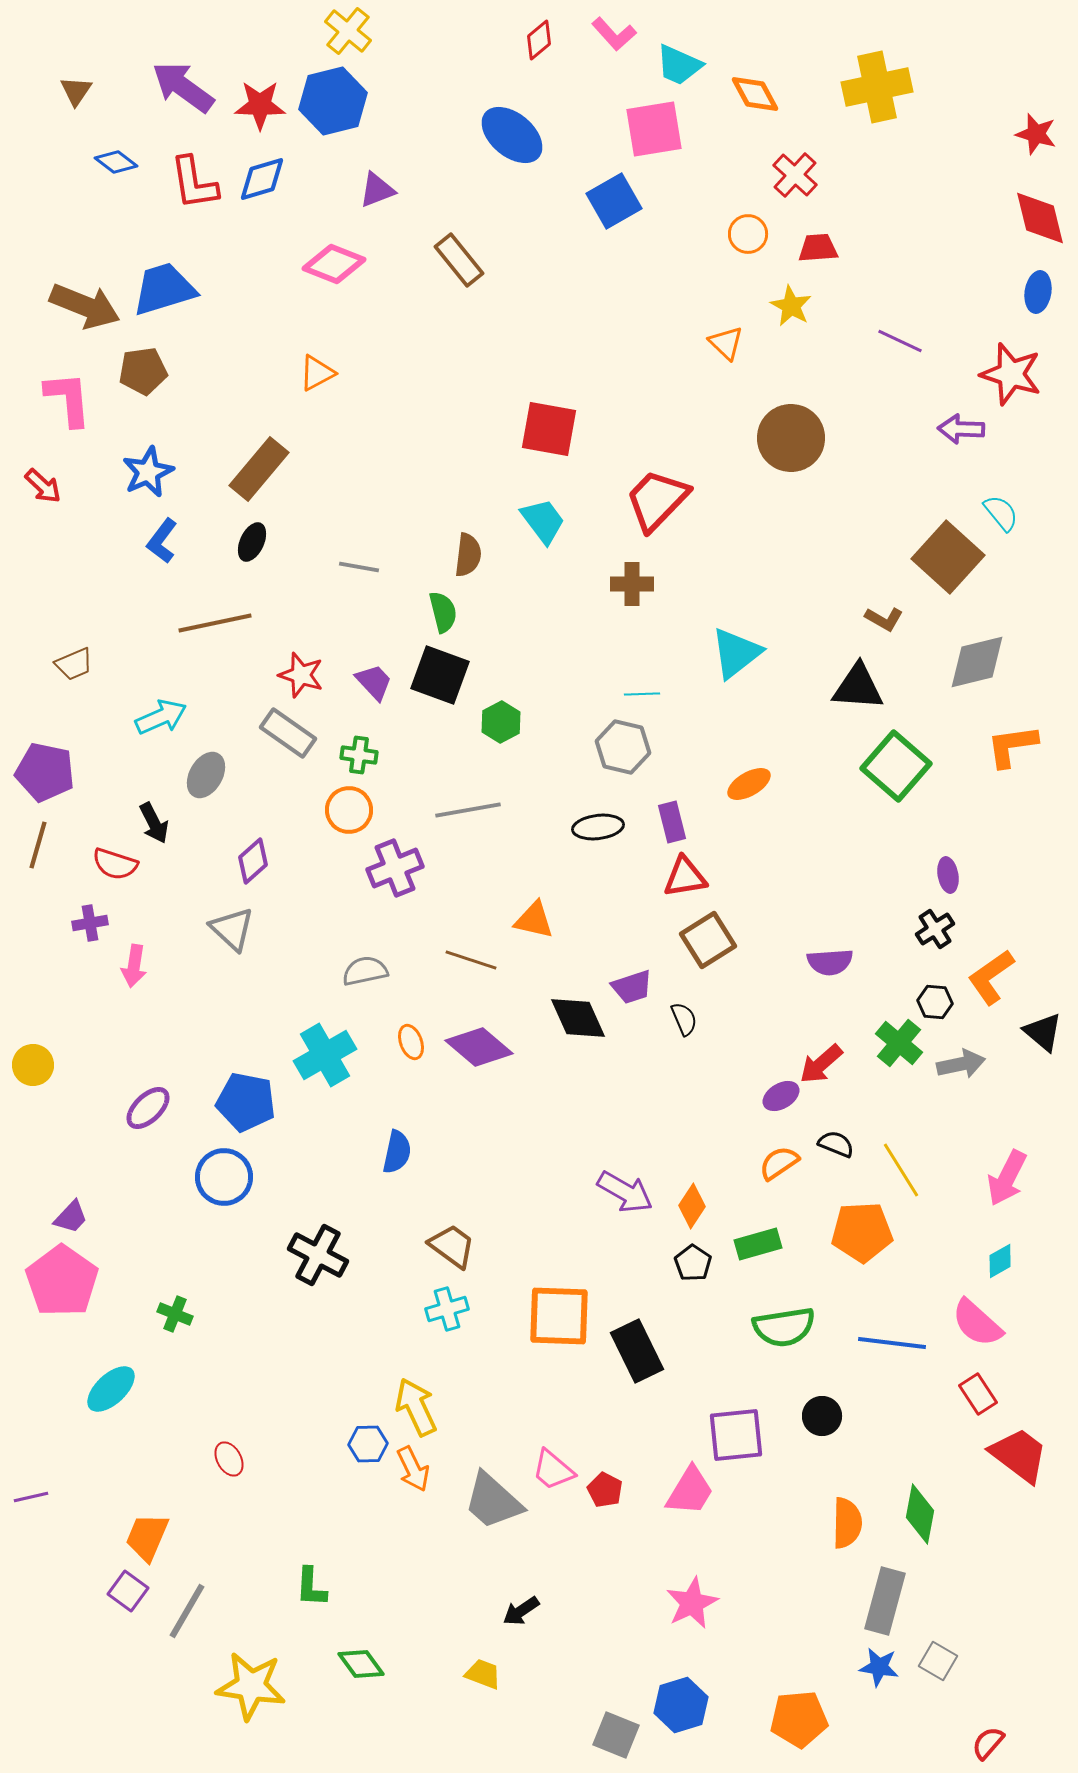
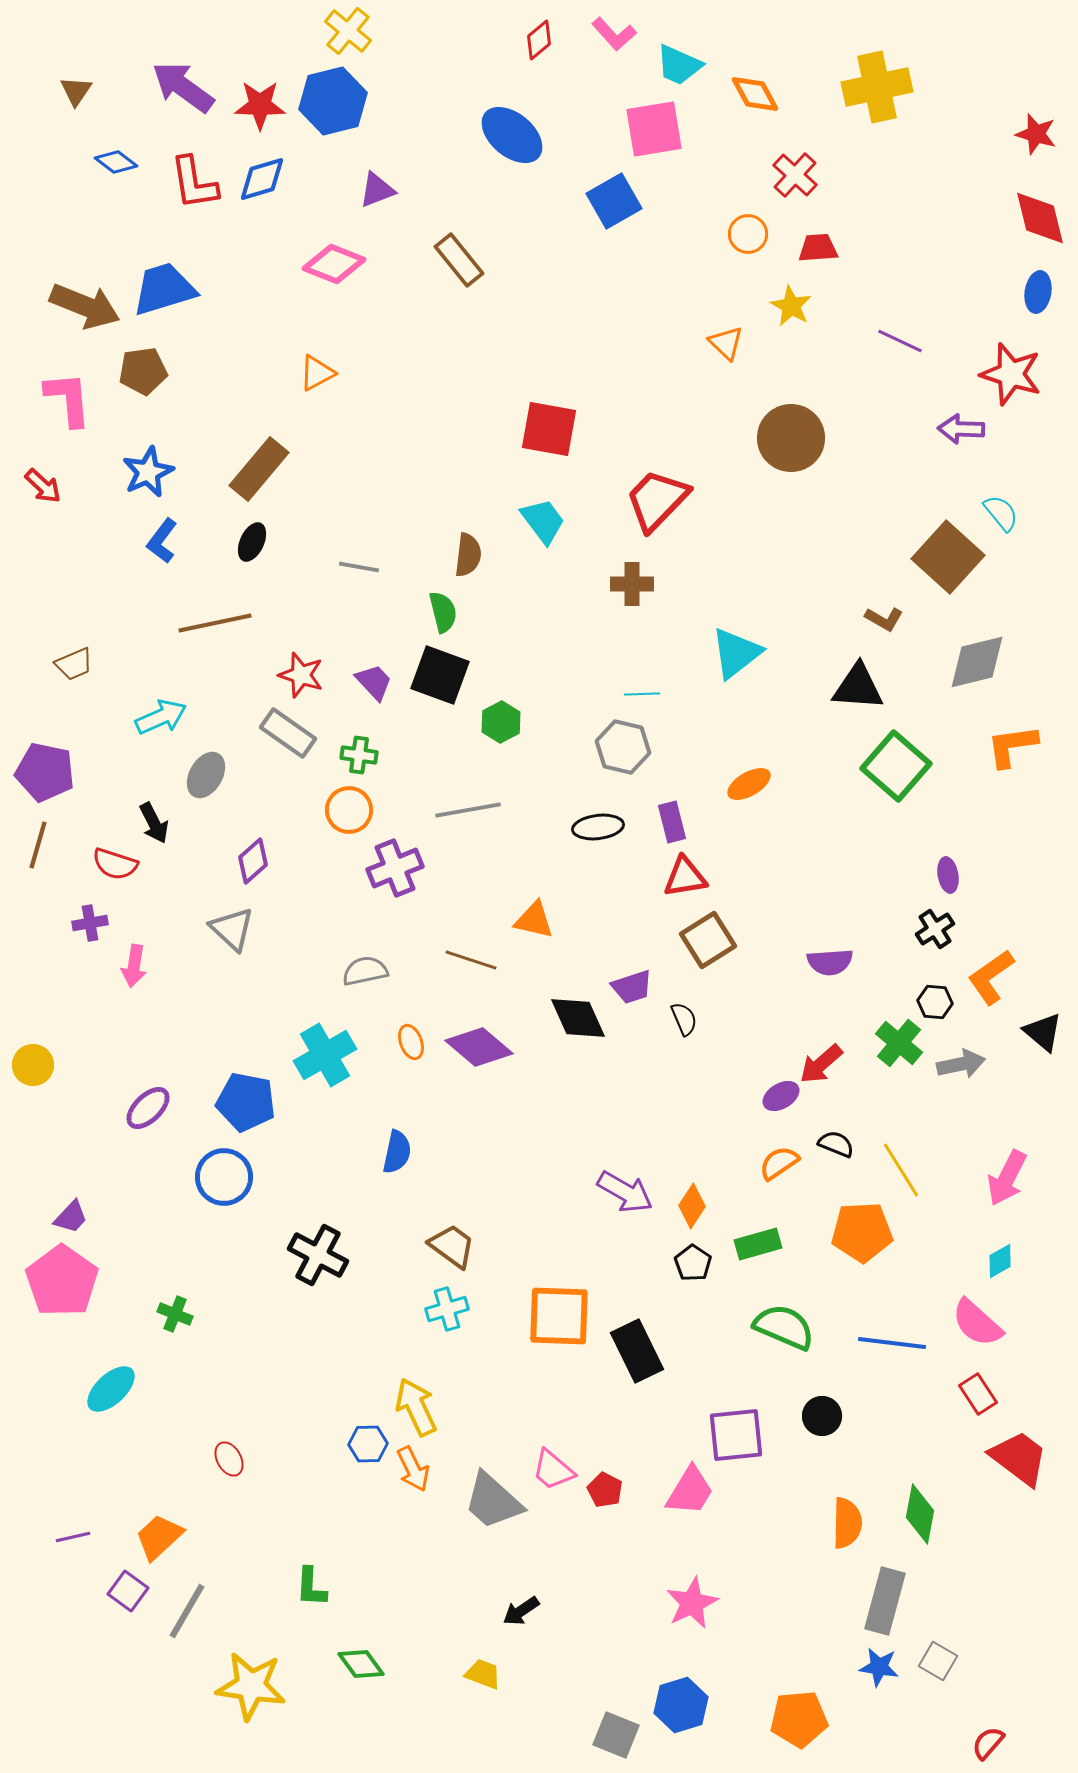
green semicircle at (784, 1327): rotated 148 degrees counterclockwise
red trapezoid at (1019, 1455): moved 3 px down
purple line at (31, 1497): moved 42 px right, 40 px down
orange trapezoid at (147, 1537): moved 12 px right; rotated 24 degrees clockwise
